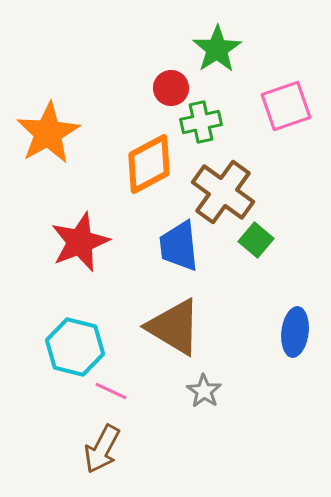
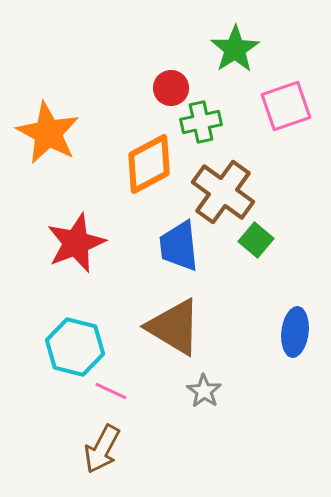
green star: moved 18 px right
orange star: rotated 14 degrees counterclockwise
red star: moved 4 px left, 1 px down
